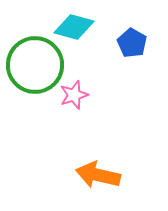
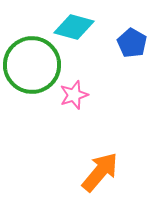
green circle: moved 3 px left
orange arrow: moved 2 px right, 3 px up; rotated 117 degrees clockwise
